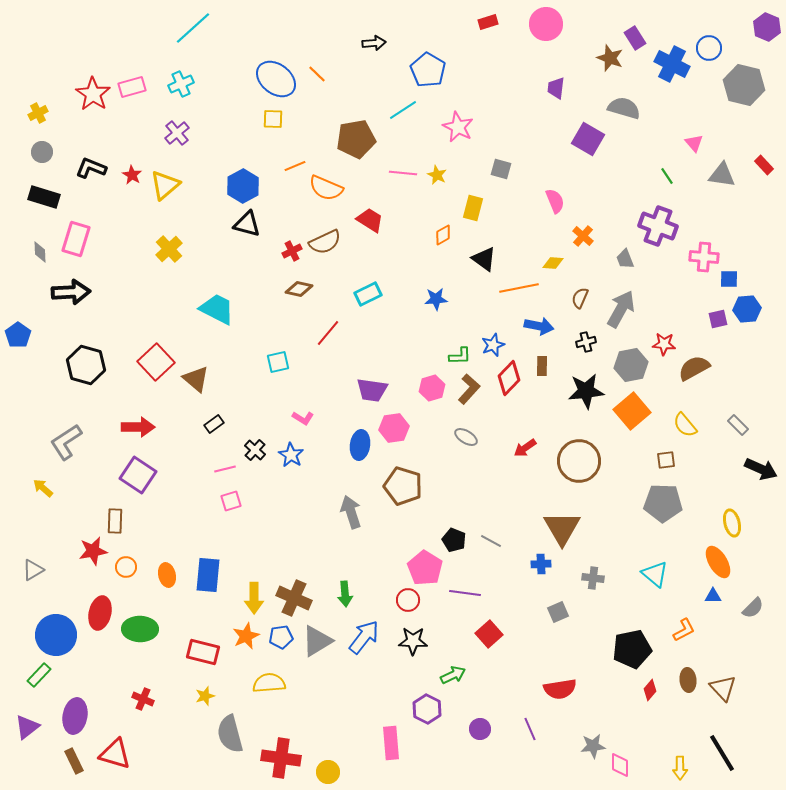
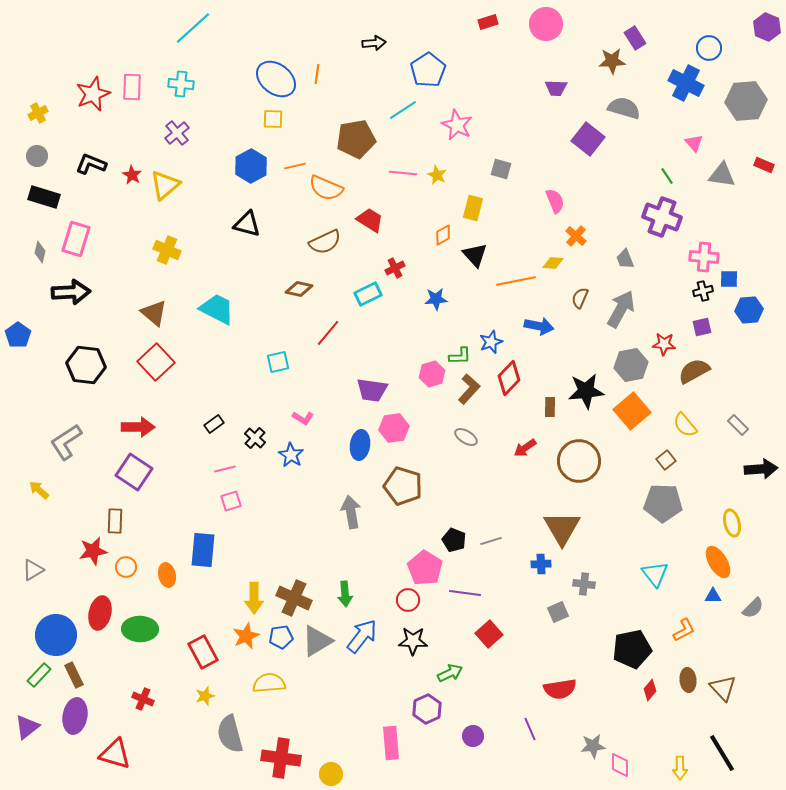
brown star at (610, 58): moved 2 px right, 3 px down; rotated 24 degrees counterclockwise
blue cross at (672, 64): moved 14 px right, 19 px down
blue pentagon at (428, 70): rotated 8 degrees clockwise
orange line at (317, 74): rotated 54 degrees clockwise
cyan cross at (181, 84): rotated 30 degrees clockwise
gray hexagon at (744, 85): moved 2 px right, 16 px down; rotated 18 degrees counterclockwise
pink rectangle at (132, 87): rotated 72 degrees counterclockwise
purple trapezoid at (556, 88): rotated 95 degrees counterclockwise
red star at (93, 94): rotated 16 degrees clockwise
pink star at (458, 127): moved 1 px left, 2 px up
purple square at (588, 139): rotated 8 degrees clockwise
gray circle at (42, 152): moved 5 px left, 4 px down
red rectangle at (764, 165): rotated 24 degrees counterclockwise
orange line at (295, 166): rotated 10 degrees clockwise
black L-shape at (91, 168): moved 4 px up
blue hexagon at (243, 186): moved 8 px right, 20 px up
purple cross at (658, 226): moved 4 px right, 9 px up
orange cross at (583, 236): moved 7 px left
yellow cross at (169, 249): moved 2 px left, 1 px down; rotated 24 degrees counterclockwise
red cross at (292, 251): moved 103 px right, 17 px down
gray diamond at (40, 252): rotated 15 degrees clockwise
black triangle at (484, 259): moved 9 px left, 4 px up; rotated 12 degrees clockwise
orange line at (519, 288): moved 3 px left, 7 px up
blue hexagon at (747, 309): moved 2 px right, 1 px down
purple square at (718, 319): moved 16 px left, 8 px down
black cross at (586, 342): moved 117 px right, 51 px up
blue star at (493, 345): moved 2 px left, 3 px up
black hexagon at (86, 365): rotated 9 degrees counterclockwise
brown rectangle at (542, 366): moved 8 px right, 41 px down
brown semicircle at (694, 368): moved 3 px down
brown triangle at (196, 379): moved 42 px left, 66 px up
pink hexagon at (432, 388): moved 14 px up
black cross at (255, 450): moved 12 px up
brown square at (666, 460): rotated 30 degrees counterclockwise
black arrow at (761, 469): rotated 28 degrees counterclockwise
purple square at (138, 475): moved 4 px left, 3 px up
yellow arrow at (43, 488): moved 4 px left, 2 px down
gray arrow at (351, 512): rotated 8 degrees clockwise
gray line at (491, 541): rotated 45 degrees counterclockwise
cyan triangle at (655, 574): rotated 12 degrees clockwise
blue rectangle at (208, 575): moved 5 px left, 25 px up
gray cross at (593, 578): moved 9 px left, 6 px down
blue arrow at (364, 637): moved 2 px left, 1 px up
red rectangle at (203, 652): rotated 48 degrees clockwise
green arrow at (453, 675): moved 3 px left, 2 px up
purple hexagon at (427, 709): rotated 8 degrees clockwise
purple circle at (480, 729): moved 7 px left, 7 px down
brown rectangle at (74, 761): moved 86 px up
yellow circle at (328, 772): moved 3 px right, 2 px down
